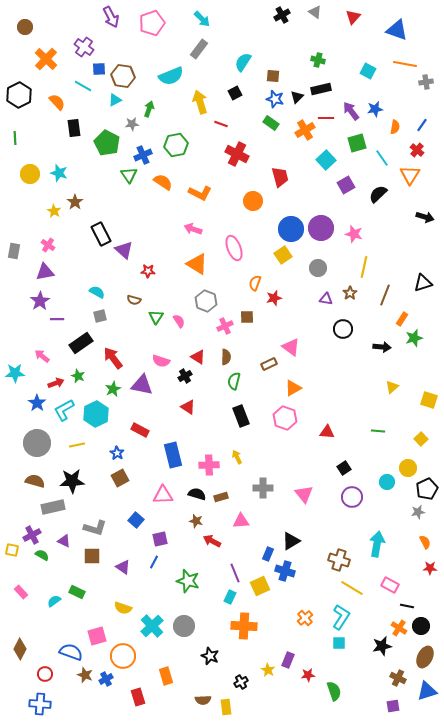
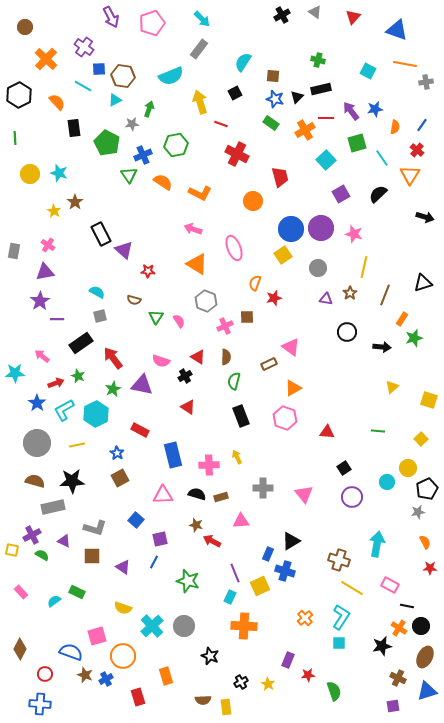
purple square at (346, 185): moved 5 px left, 9 px down
black circle at (343, 329): moved 4 px right, 3 px down
brown star at (196, 521): moved 4 px down
yellow star at (268, 670): moved 14 px down
